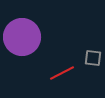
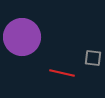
red line: rotated 40 degrees clockwise
